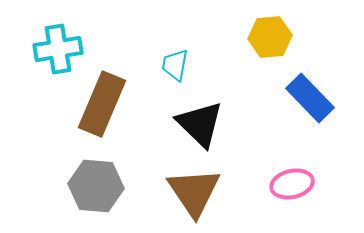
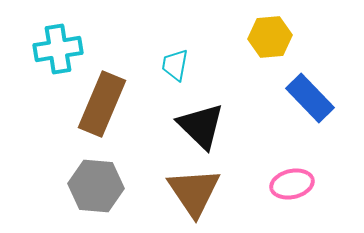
black triangle: moved 1 px right, 2 px down
